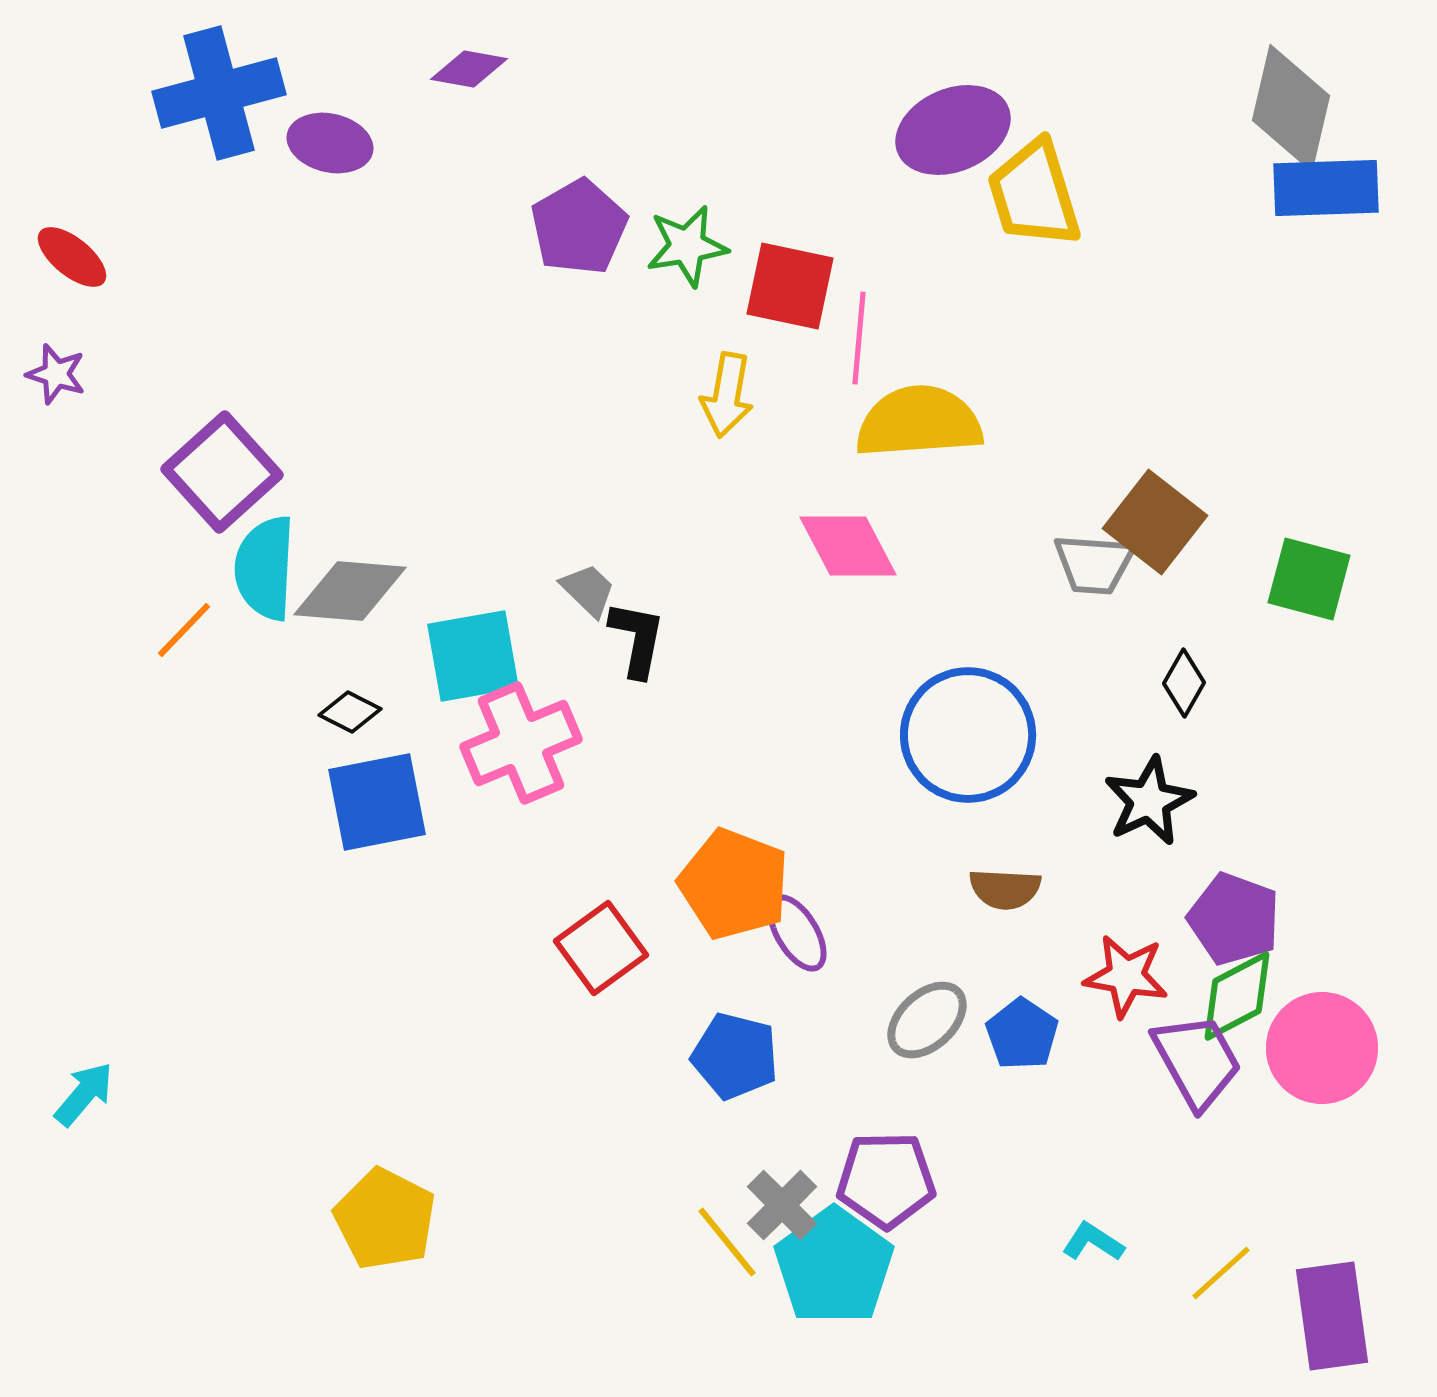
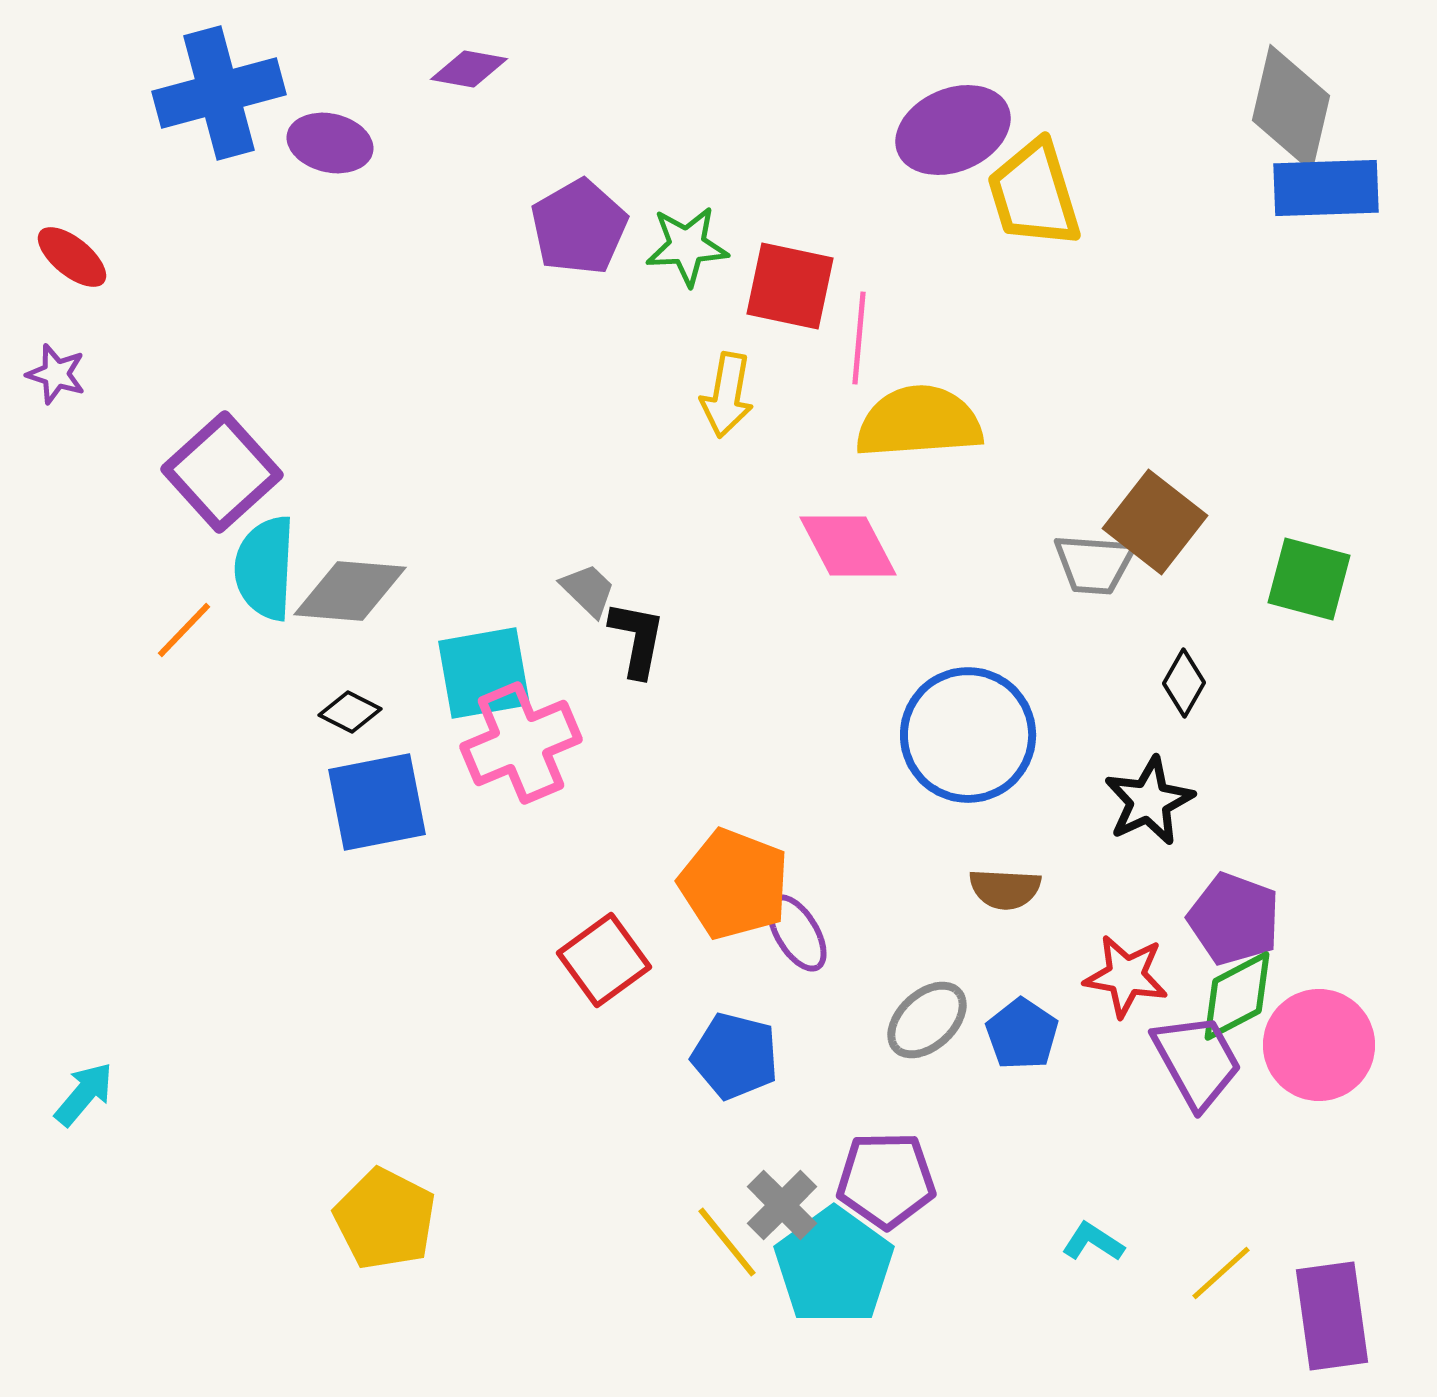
green star at (687, 246): rotated 6 degrees clockwise
cyan square at (473, 656): moved 11 px right, 17 px down
red square at (601, 948): moved 3 px right, 12 px down
pink circle at (1322, 1048): moved 3 px left, 3 px up
